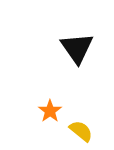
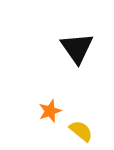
orange star: rotated 15 degrees clockwise
